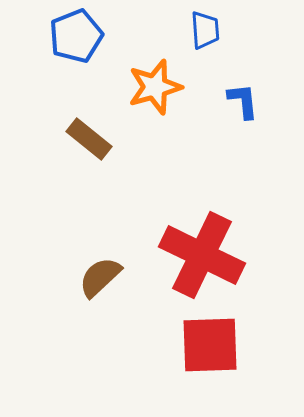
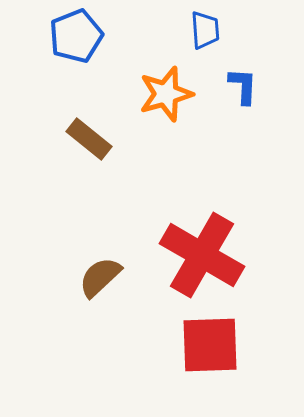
orange star: moved 11 px right, 7 px down
blue L-shape: moved 15 px up; rotated 9 degrees clockwise
red cross: rotated 4 degrees clockwise
